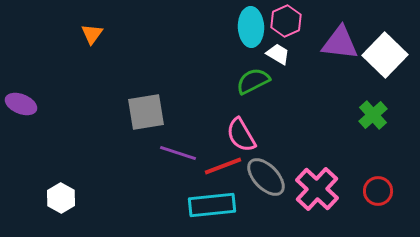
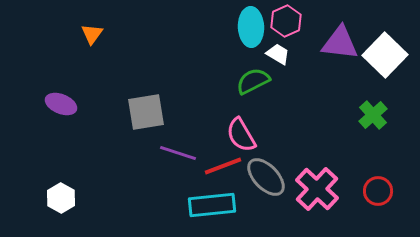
purple ellipse: moved 40 px right
